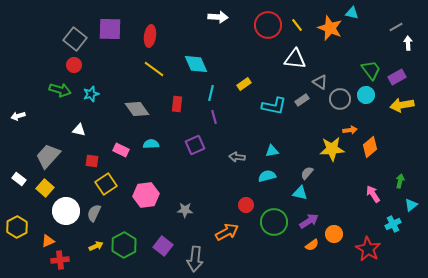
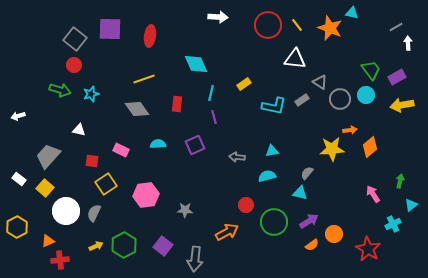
yellow line at (154, 69): moved 10 px left, 10 px down; rotated 55 degrees counterclockwise
cyan semicircle at (151, 144): moved 7 px right
